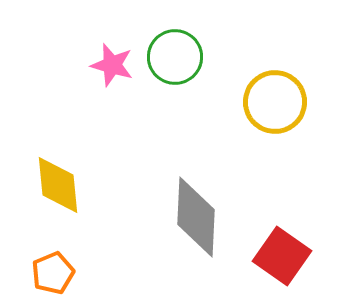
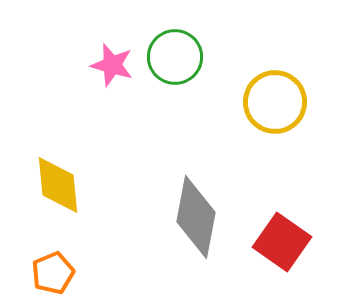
gray diamond: rotated 8 degrees clockwise
red square: moved 14 px up
